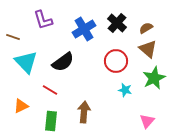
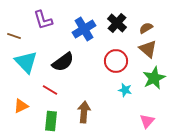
brown line: moved 1 px right, 1 px up
